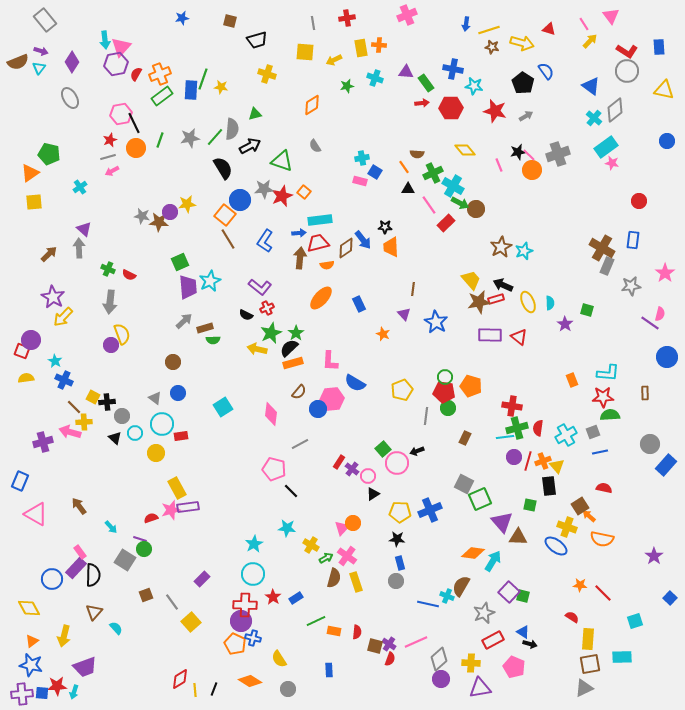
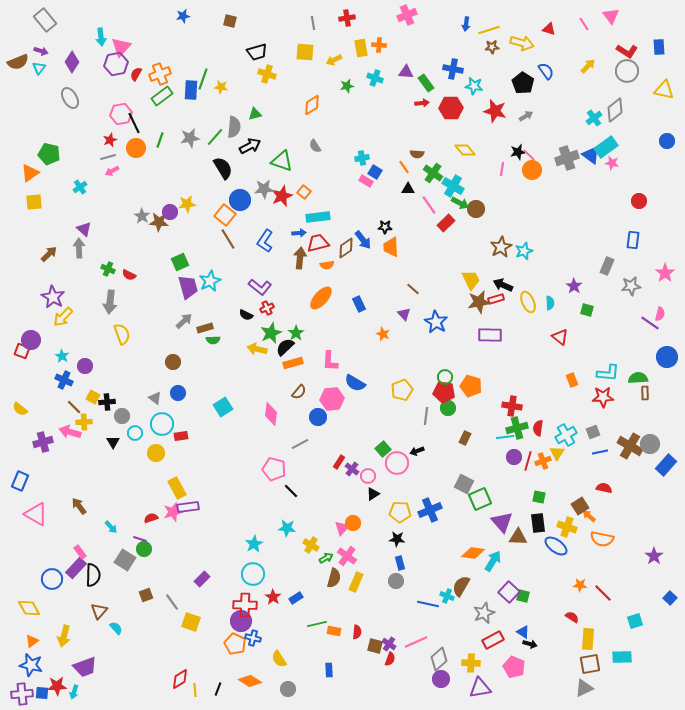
blue star at (182, 18): moved 1 px right, 2 px up
cyan arrow at (105, 40): moved 4 px left, 3 px up
black trapezoid at (257, 40): moved 12 px down
yellow arrow at (590, 41): moved 2 px left, 25 px down
brown star at (492, 47): rotated 16 degrees counterclockwise
blue triangle at (591, 86): moved 69 px down
cyan cross at (594, 118): rotated 14 degrees clockwise
gray semicircle at (232, 129): moved 2 px right, 2 px up
gray cross at (558, 154): moved 9 px right, 4 px down
pink line at (499, 165): moved 3 px right, 4 px down; rotated 32 degrees clockwise
green cross at (433, 173): rotated 30 degrees counterclockwise
pink rectangle at (360, 181): moved 6 px right; rotated 16 degrees clockwise
gray star at (142, 216): rotated 21 degrees clockwise
cyan rectangle at (320, 220): moved 2 px left, 3 px up
brown cross at (602, 248): moved 28 px right, 198 px down
yellow trapezoid at (471, 280): rotated 15 degrees clockwise
purple trapezoid at (188, 287): rotated 10 degrees counterclockwise
brown line at (413, 289): rotated 56 degrees counterclockwise
purple star at (565, 324): moved 9 px right, 38 px up
red triangle at (519, 337): moved 41 px right
purple circle at (111, 345): moved 26 px left, 21 px down
black semicircle at (289, 348): moved 4 px left, 1 px up
cyan star at (55, 361): moved 7 px right, 5 px up
yellow semicircle at (26, 378): moved 6 px left, 31 px down; rotated 133 degrees counterclockwise
blue circle at (318, 409): moved 8 px down
green semicircle at (610, 415): moved 28 px right, 37 px up
black triangle at (115, 438): moved 2 px left, 4 px down; rotated 16 degrees clockwise
yellow triangle at (557, 466): moved 13 px up; rotated 14 degrees clockwise
black rectangle at (549, 486): moved 11 px left, 37 px down
green square at (530, 505): moved 9 px right, 8 px up
pink star at (171, 510): moved 2 px right, 2 px down
yellow rectangle at (356, 582): rotated 42 degrees clockwise
brown triangle at (94, 612): moved 5 px right, 1 px up
green line at (316, 621): moved 1 px right, 3 px down; rotated 12 degrees clockwise
yellow square at (191, 622): rotated 30 degrees counterclockwise
black line at (214, 689): moved 4 px right
